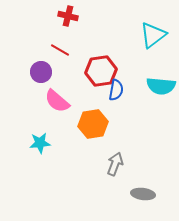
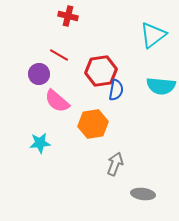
red line: moved 1 px left, 5 px down
purple circle: moved 2 px left, 2 px down
